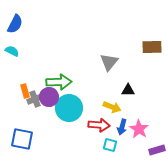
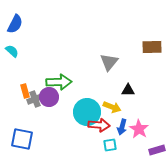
cyan semicircle: rotated 16 degrees clockwise
cyan circle: moved 18 px right, 4 px down
cyan square: rotated 24 degrees counterclockwise
